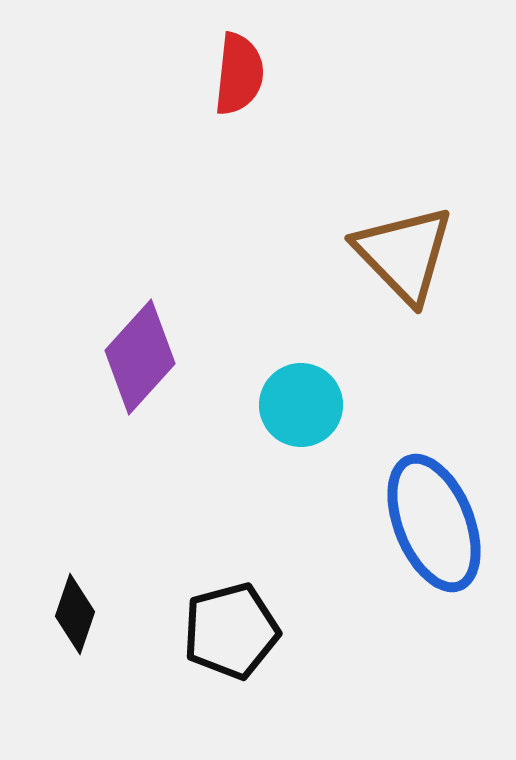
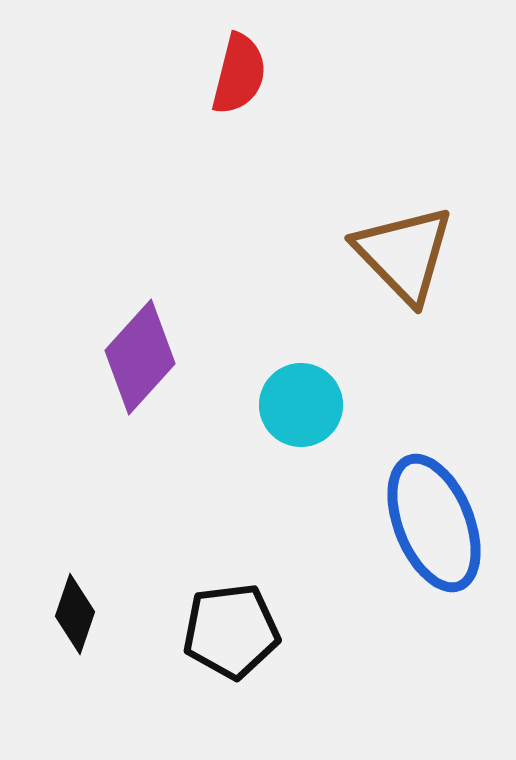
red semicircle: rotated 8 degrees clockwise
black pentagon: rotated 8 degrees clockwise
